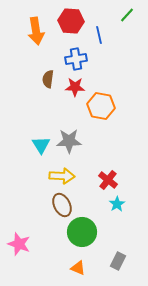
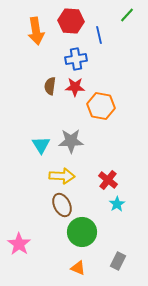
brown semicircle: moved 2 px right, 7 px down
gray star: moved 2 px right
pink star: rotated 15 degrees clockwise
